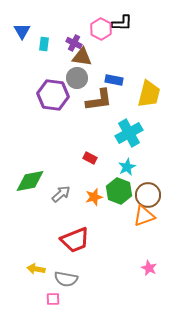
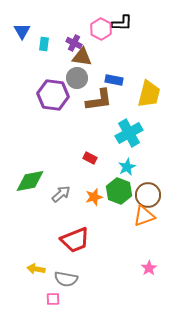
pink star: rotated 14 degrees clockwise
